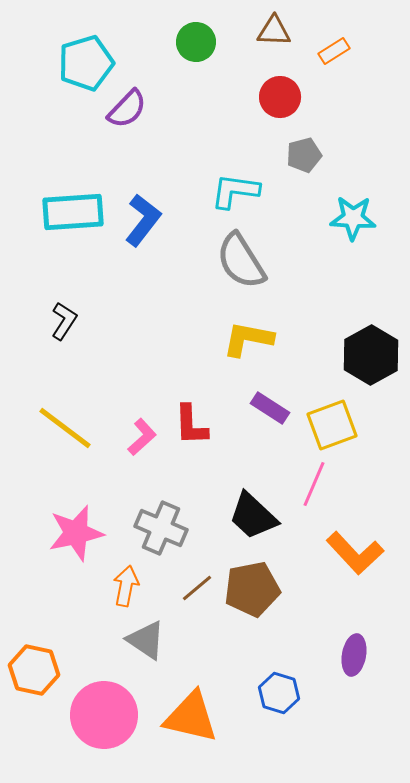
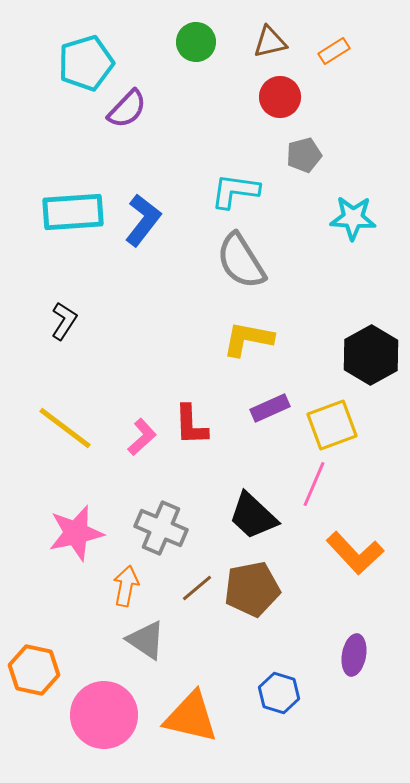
brown triangle: moved 4 px left, 11 px down; rotated 15 degrees counterclockwise
purple rectangle: rotated 57 degrees counterclockwise
